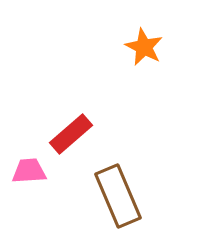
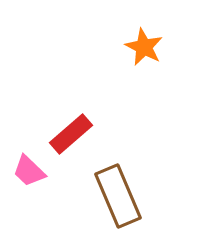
pink trapezoid: rotated 132 degrees counterclockwise
